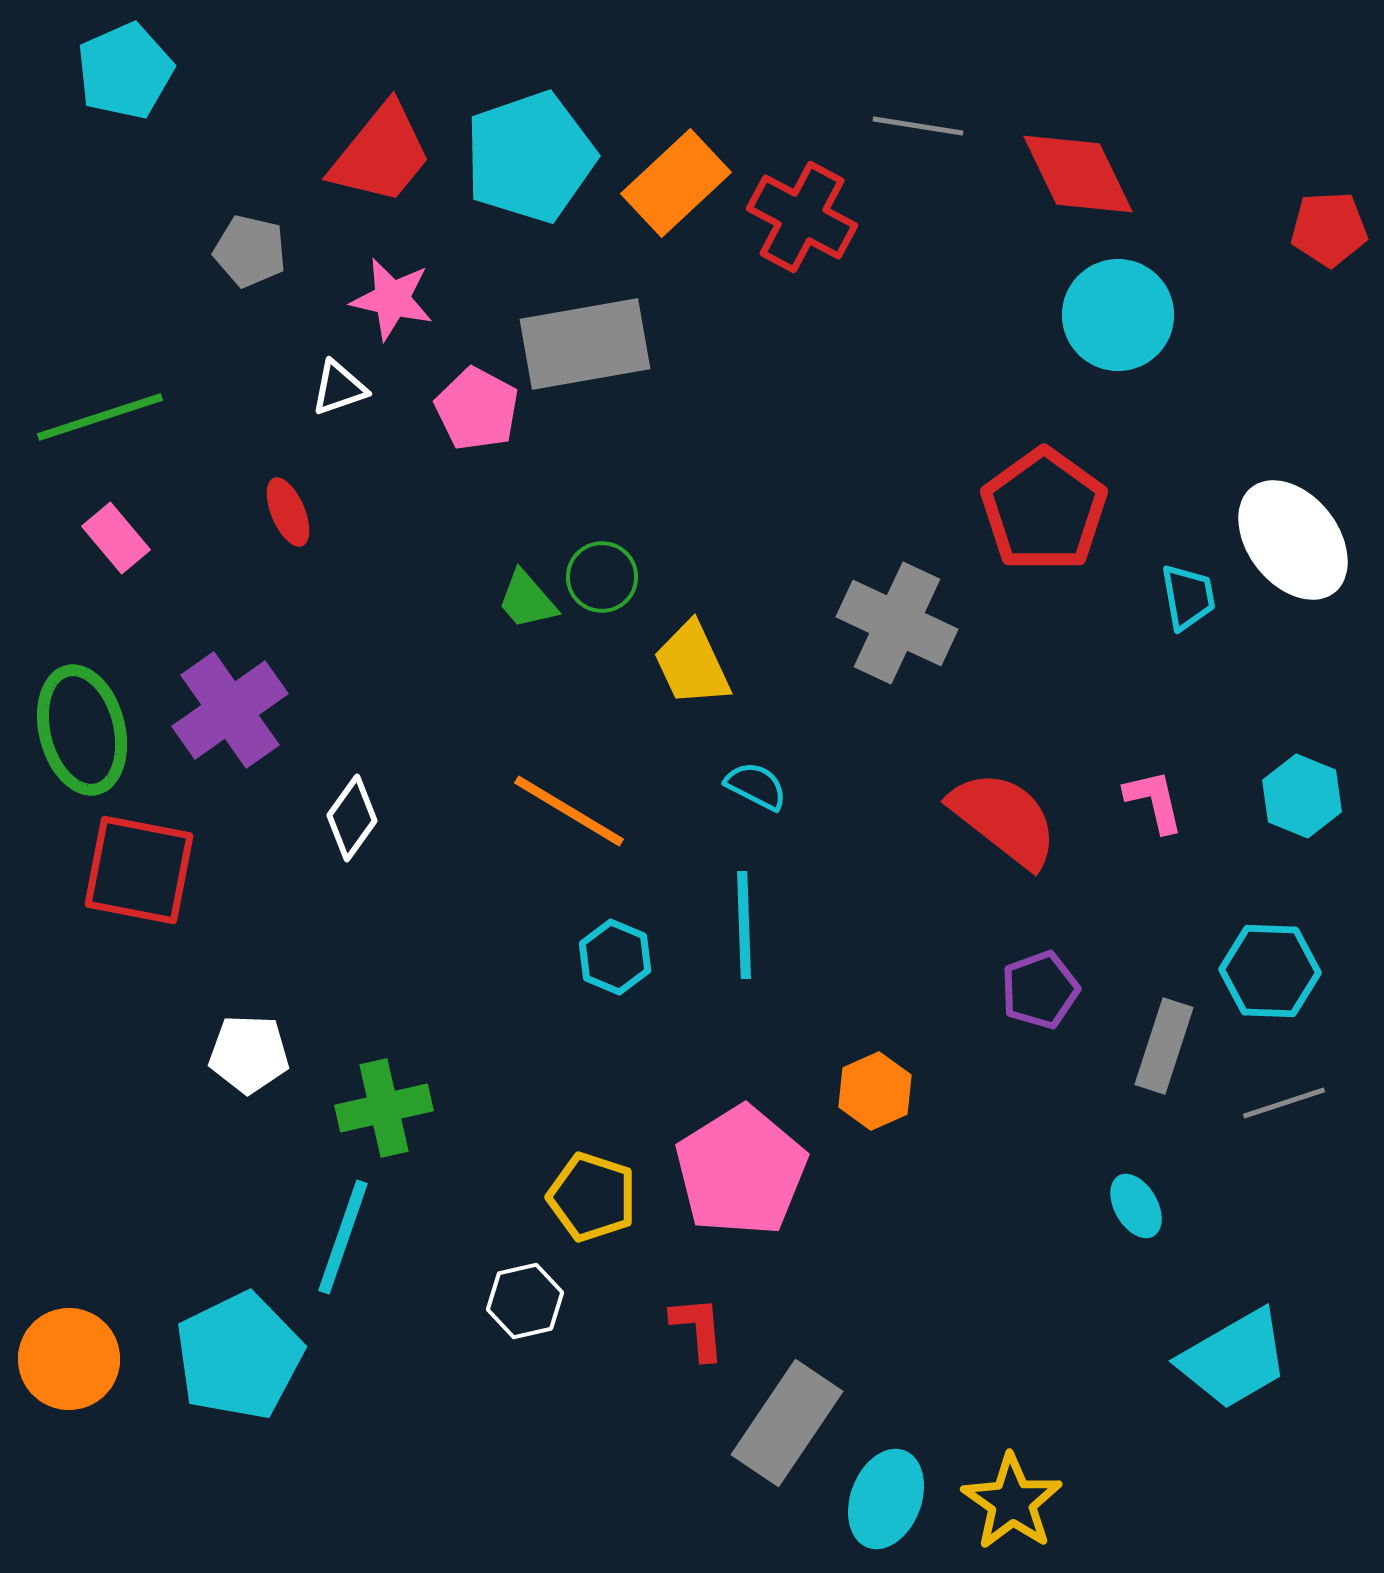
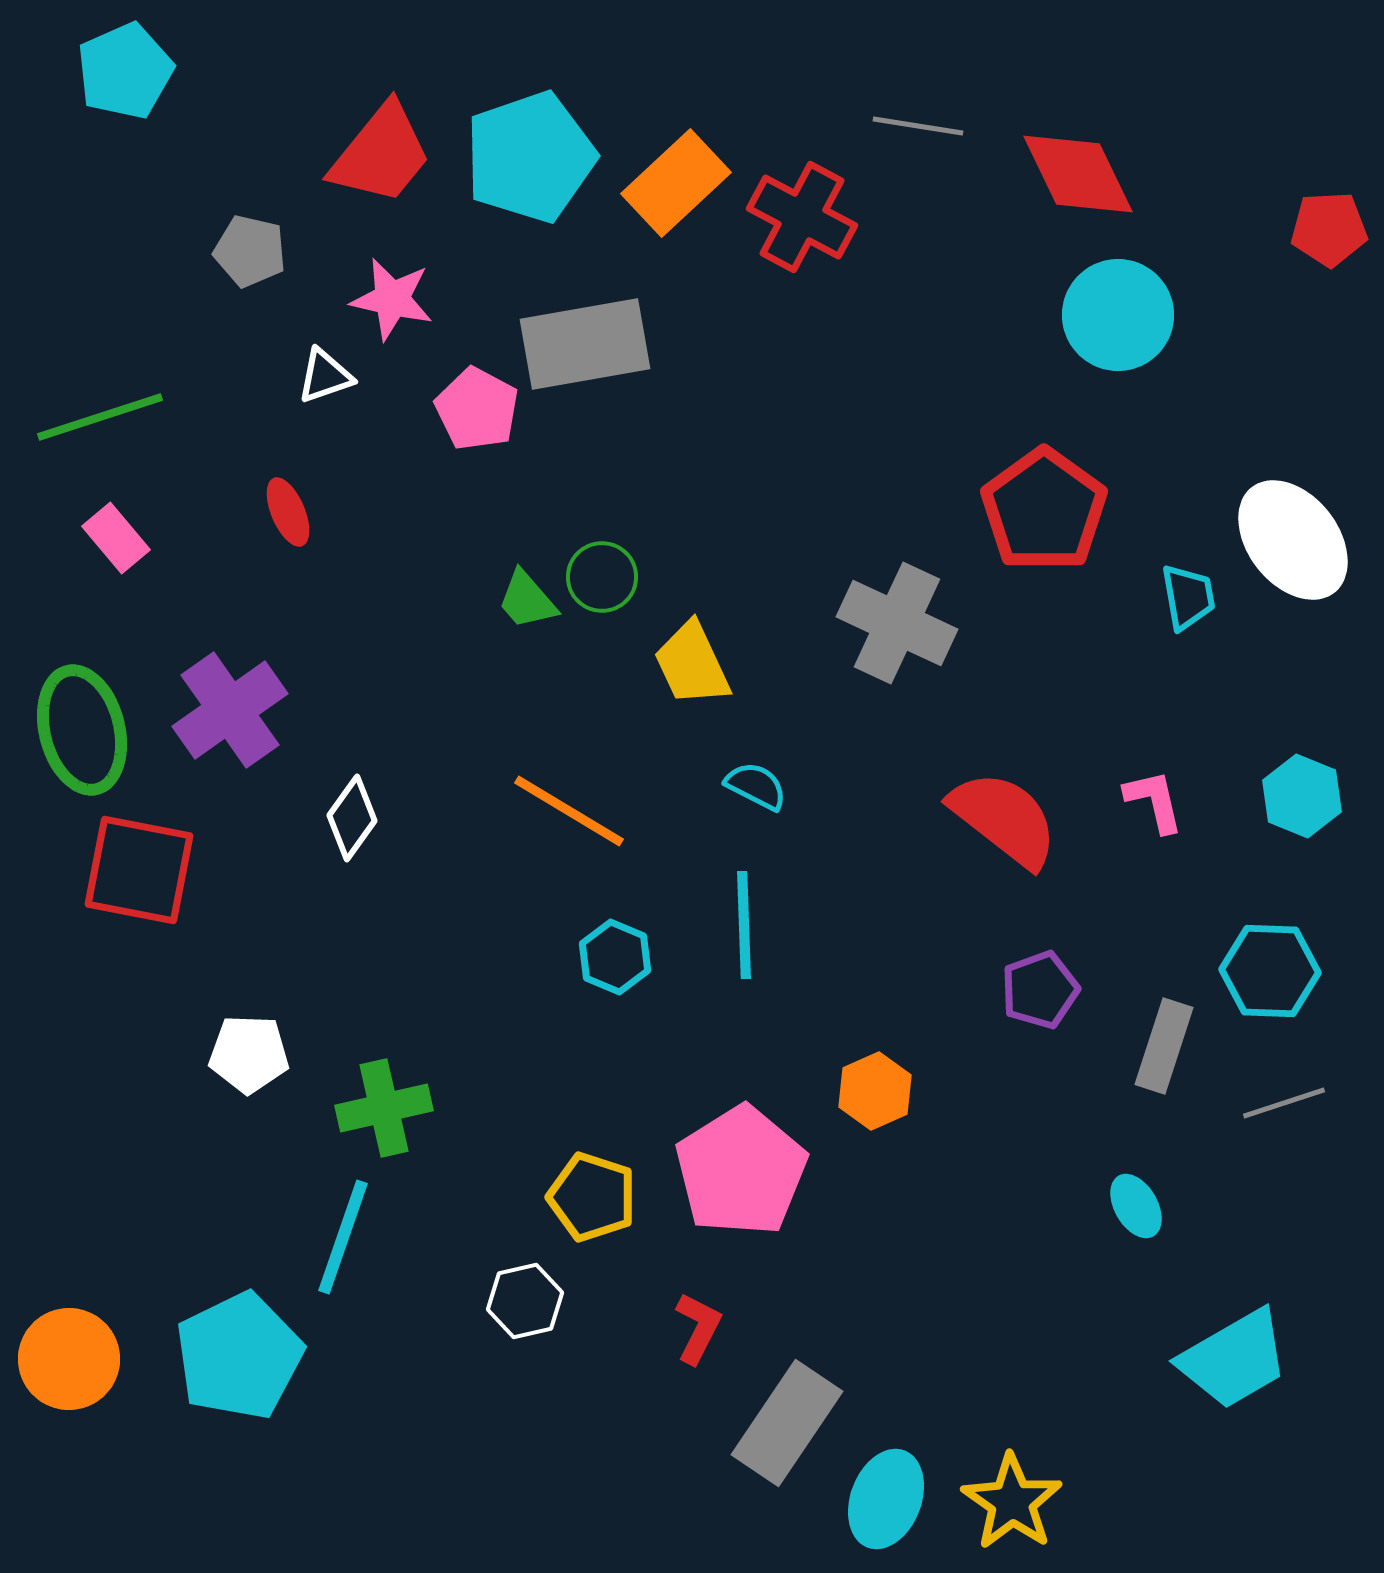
white triangle at (339, 388): moved 14 px left, 12 px up
red L-shape at (698, 1328): rotated 32 degrees clockwise
